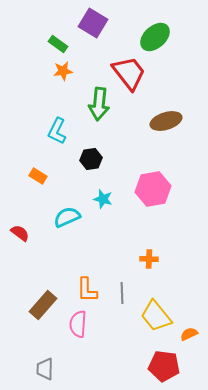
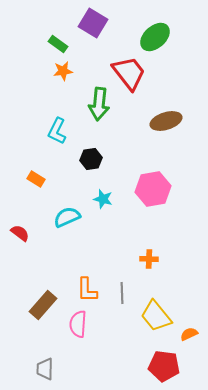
orange rectangle: moved 2 px left, 3 px down
